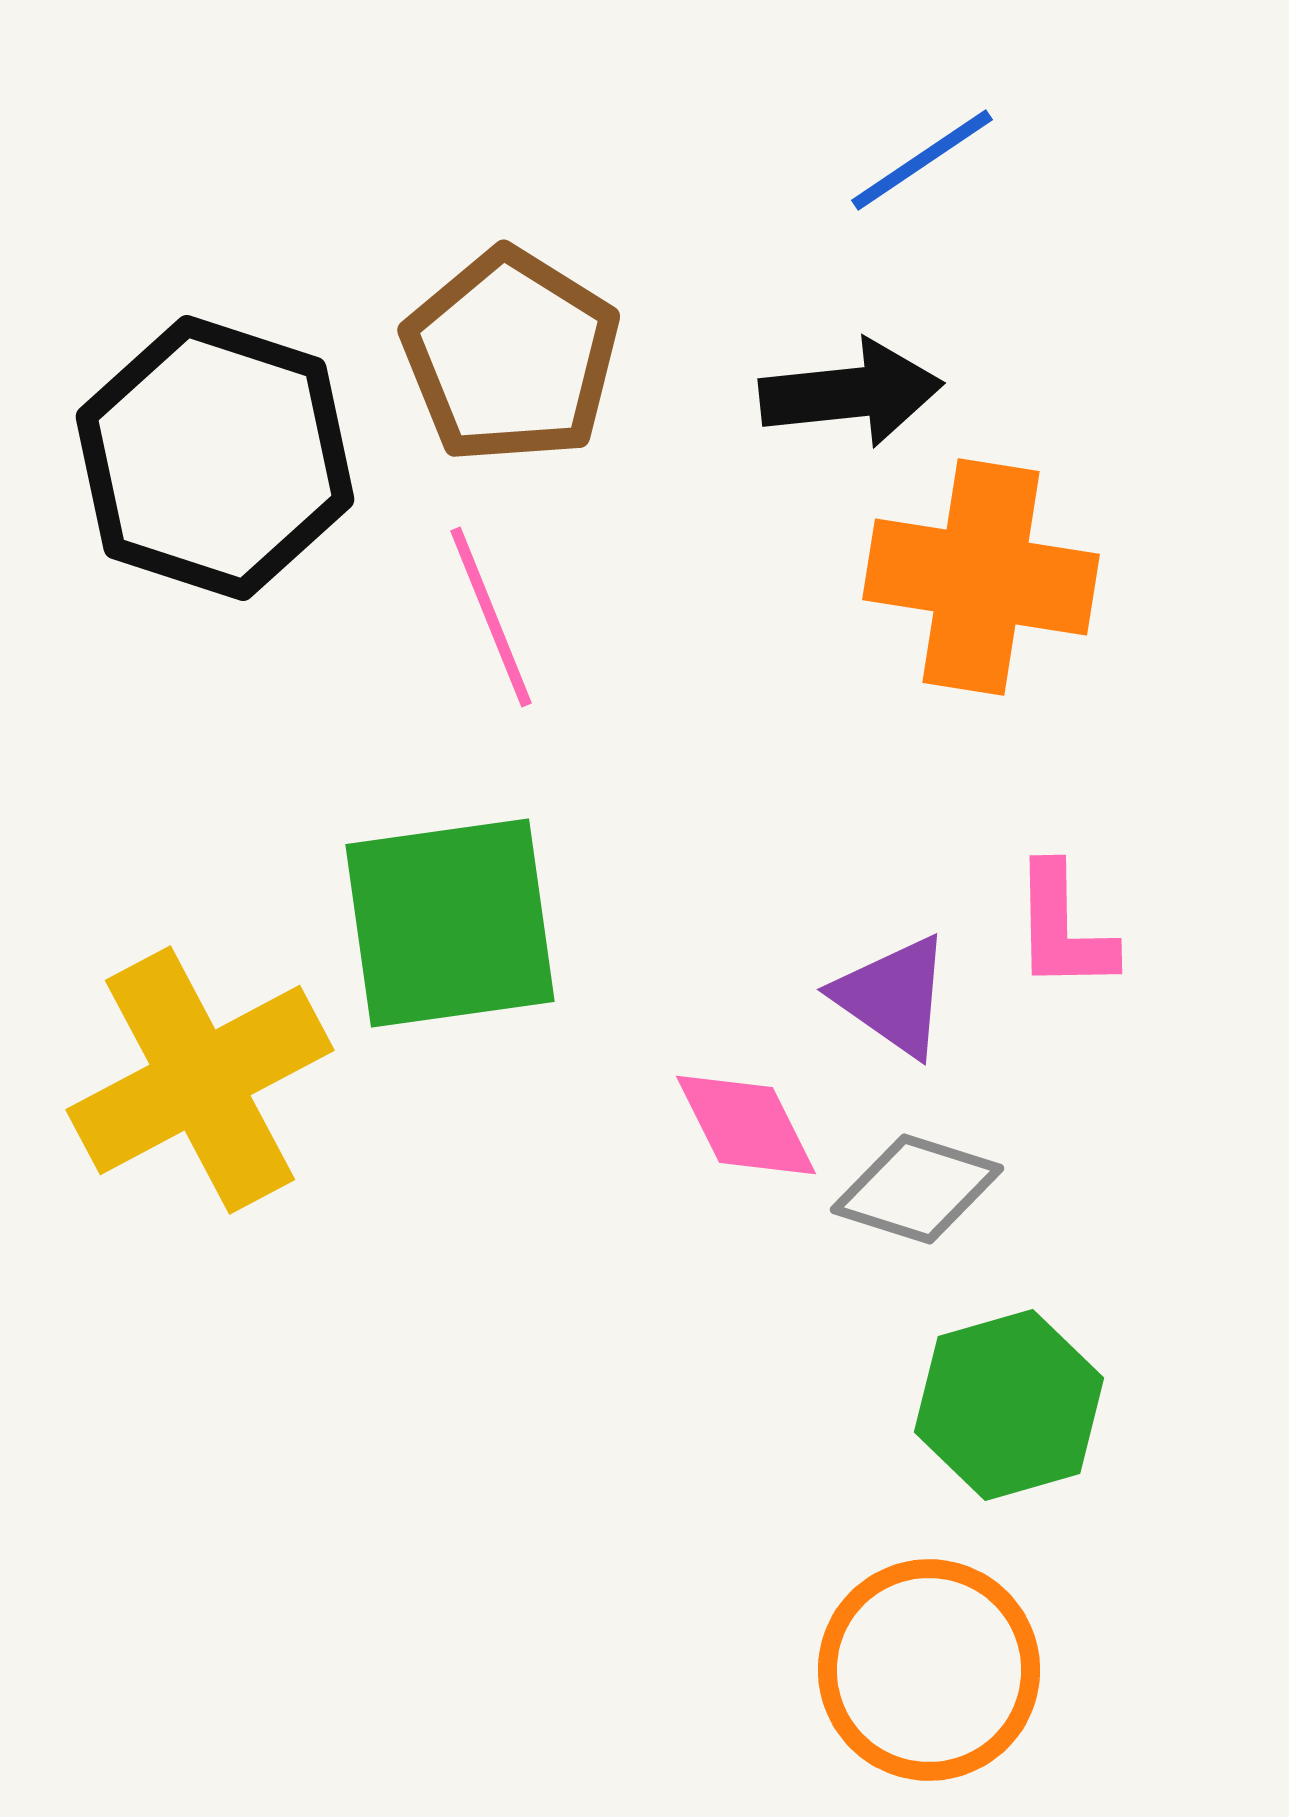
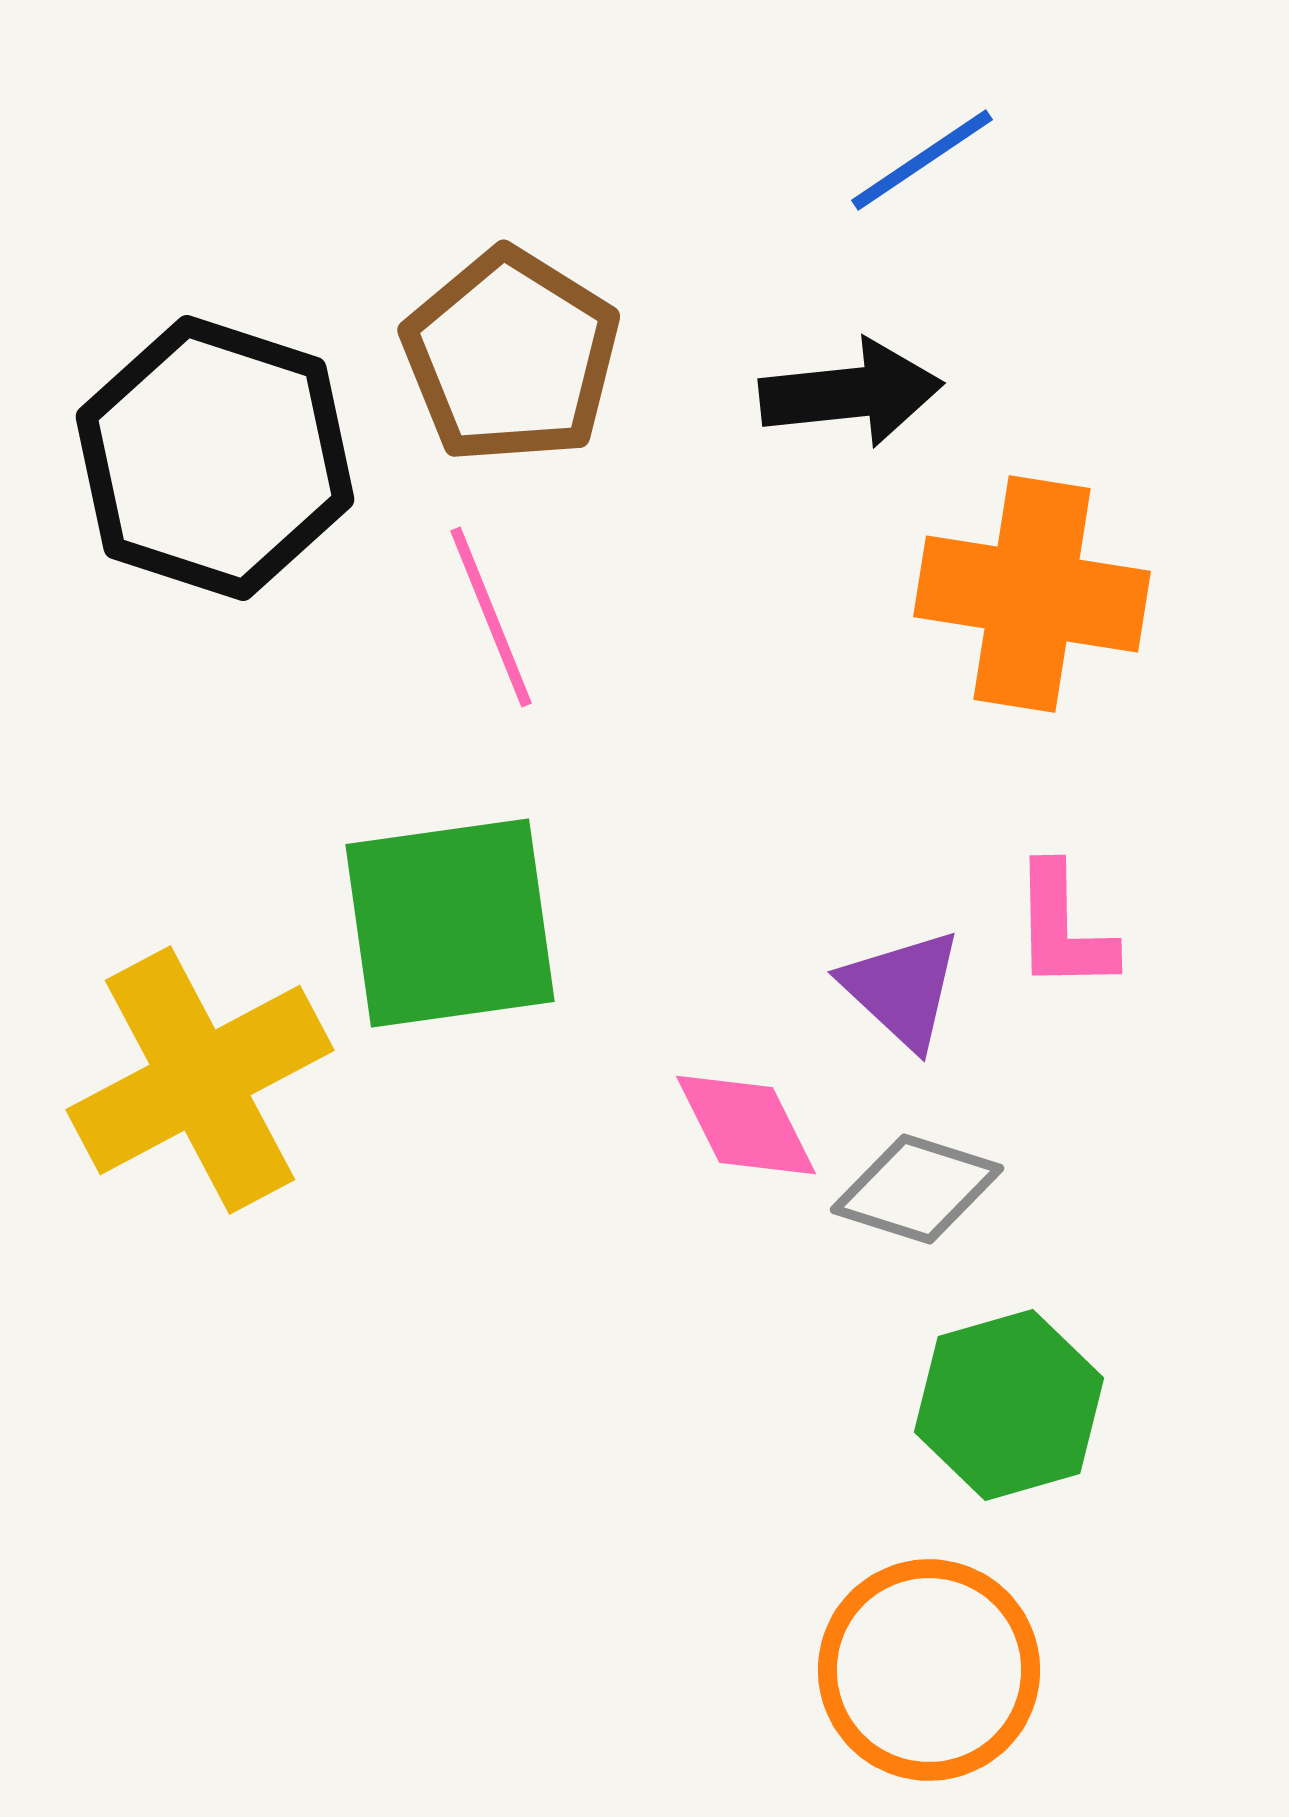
orange cross: moved 51 px right, 17 px down
purple triangle: moved 9 px right, 7 px up; rotated 8 degrees clockwise
